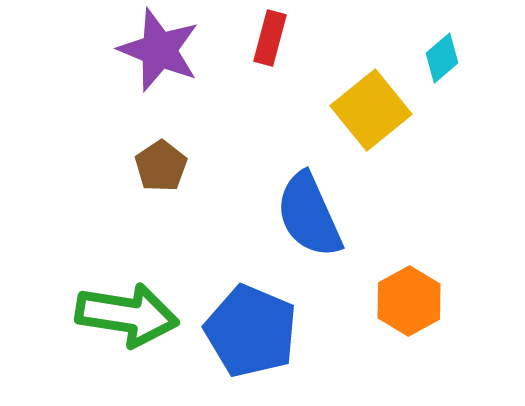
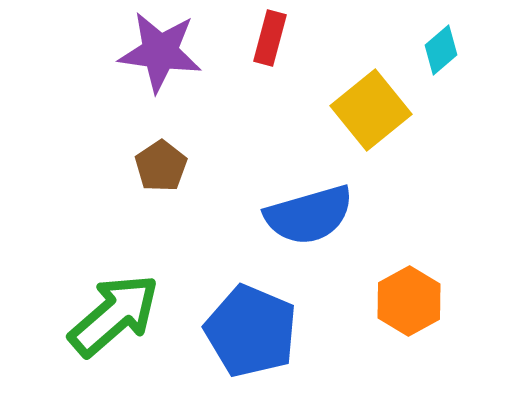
purple star: moved 1 px right, 2 px down; rotated 14 degrees counterclockwise
cyan diamond: moved 1 px left, 8 px up
blue semicircle: rotated 82 degrees counterclockwise
green arrow: moved 13 px left; rotated 50 degrees counterclockwise
